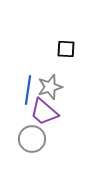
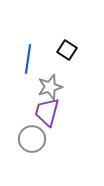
black square: moved 1 px right, 1 px down; rotated 30 degrees clockwise
blue line: moved 31 px up
purple trapezoid: moved 3 px right; rotated 64 degrees clockwise
